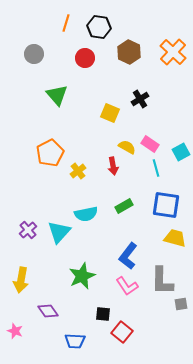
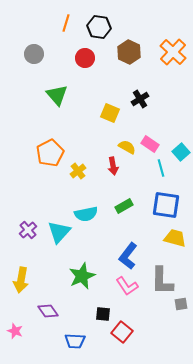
cyan square: rotated 12 degrees counterclockwise
cyan line: moved 5 px right
